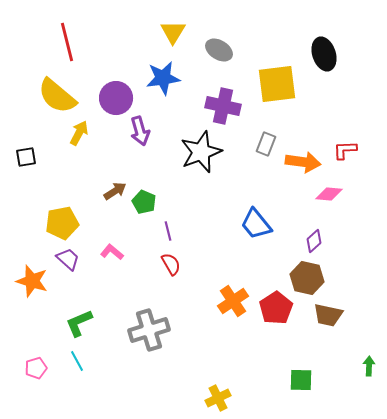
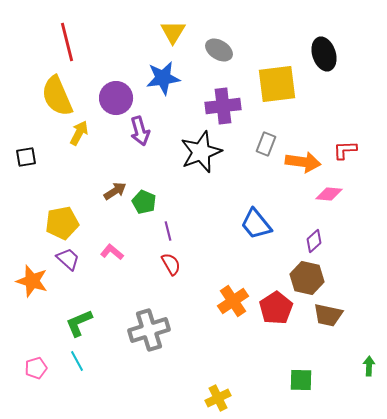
yellow semicircle: rotated 27 degrees clockwise
purple cross: rotated 20 degrees counterclockwise
